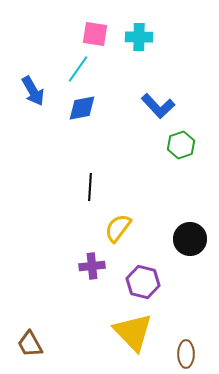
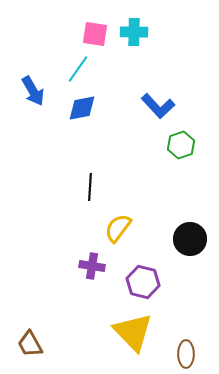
cyan cross: moved 5 px left, 5 px up
purple cross: rotated 15 degrees clockwise
